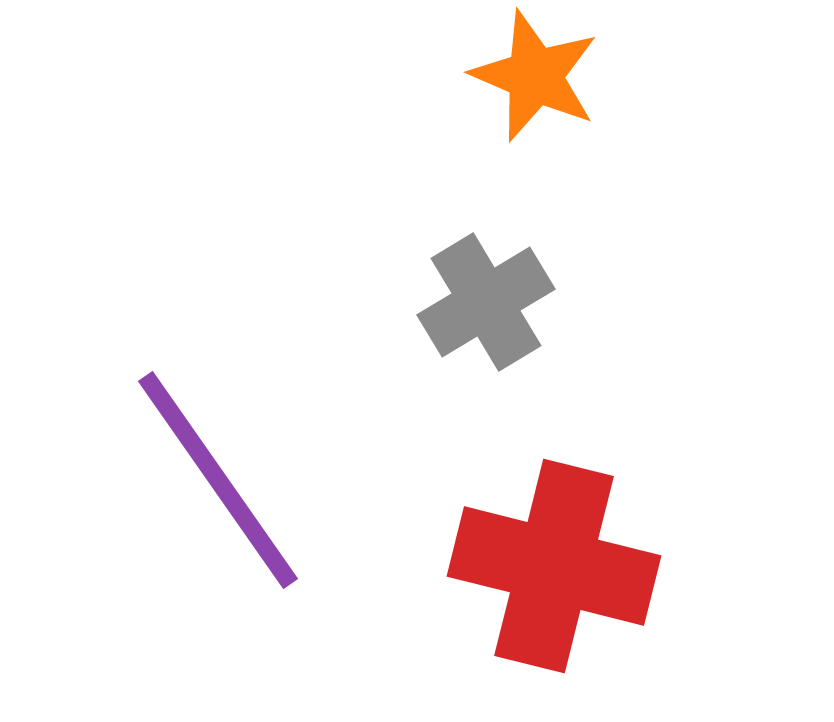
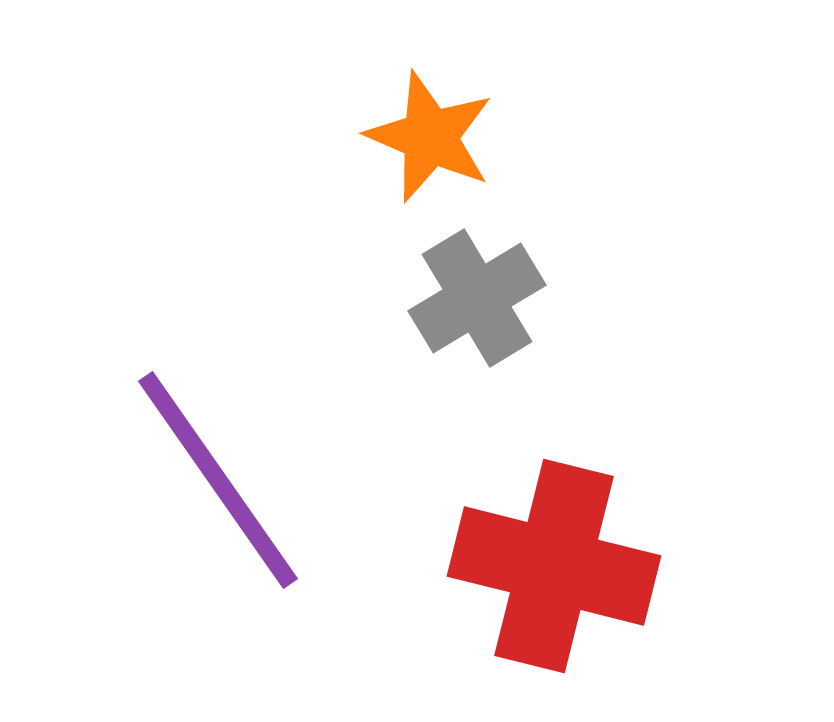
orange star: moved 105 px left, 61 px down
gray cross: moved 9 px left, 4 px up
